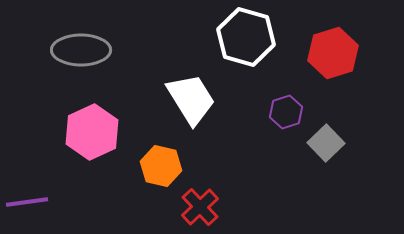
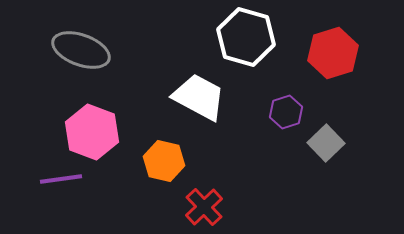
gray ellipse: rotated 20 degrees clockwise
white trapezoid: moved 8 px right, 2 px up; rotated 30 degrees counterclockwise
pink hexagon: rotated 14 degrees counterclockwise
orange hexagon: moved 3 px right, 5 px up
purple line: moved 34 px right, 23 px up
red cross: moved 4 px right
